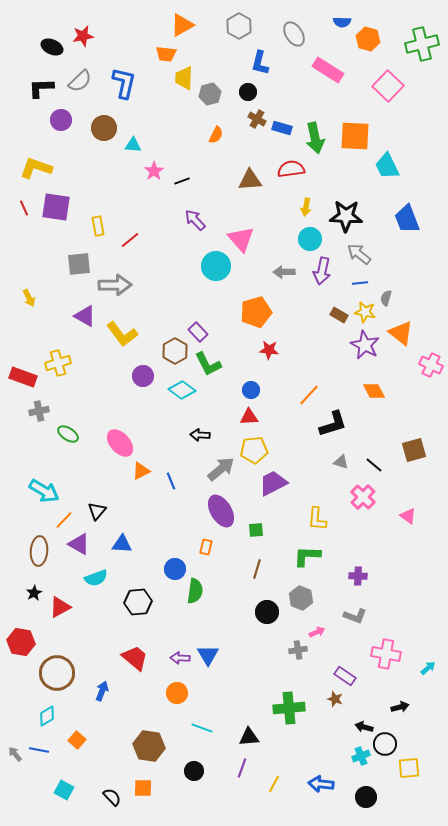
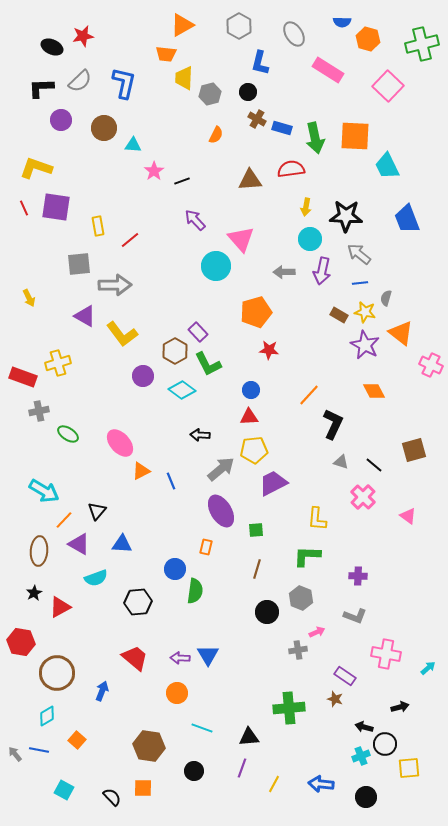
black L-shape at (333, 424): rotated 48 degrees counterclockwise
